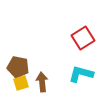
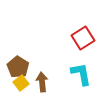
brown pentagon: rotated 20 degrees clockwise
cyan L-shape: rotated 65 degrees clockwise
yellow square: rotated 21 degrees counterclockwise
